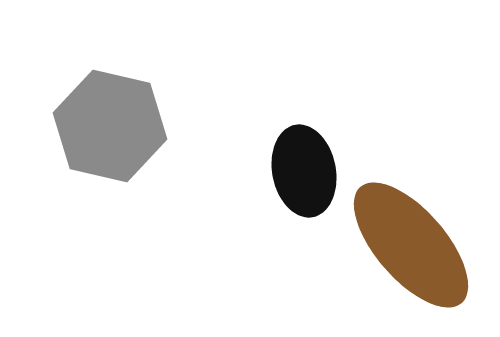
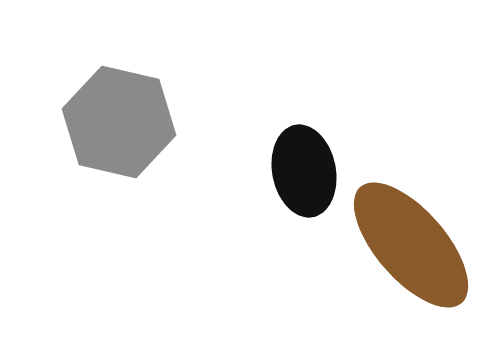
gray hexagon: moved 9 px right, 4 px up
